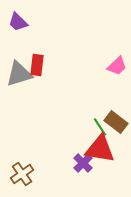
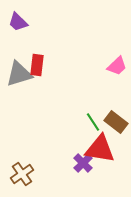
green line: moved 7 px left, 5 px up
